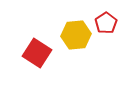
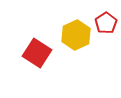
yellow hexagon: rotated 20 degrees counterclockwise
